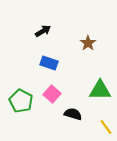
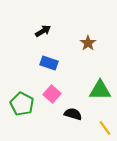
green pentagon: moved 1 px right, 3 px down
yellow line: moved 1 px left, 1 px down
